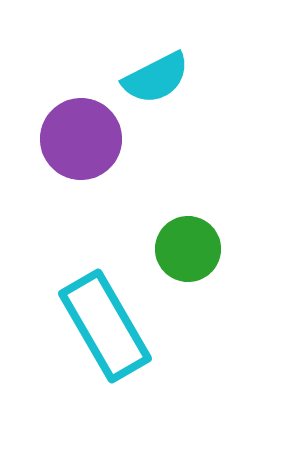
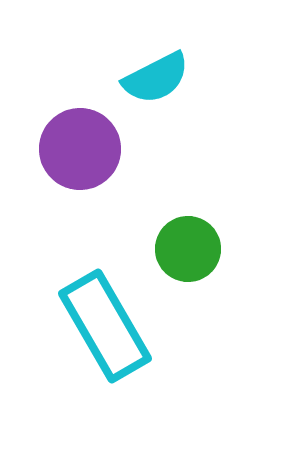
purple circle: moved 1 px left, 10 px down
